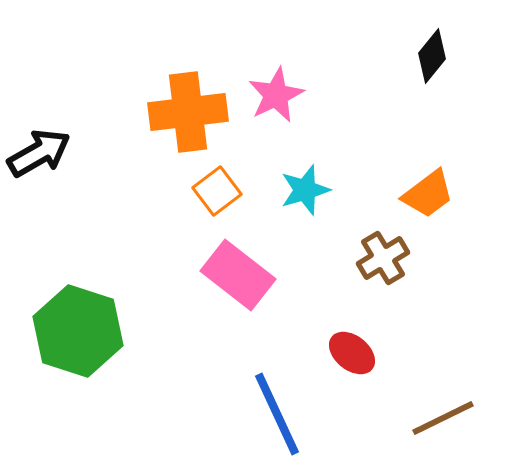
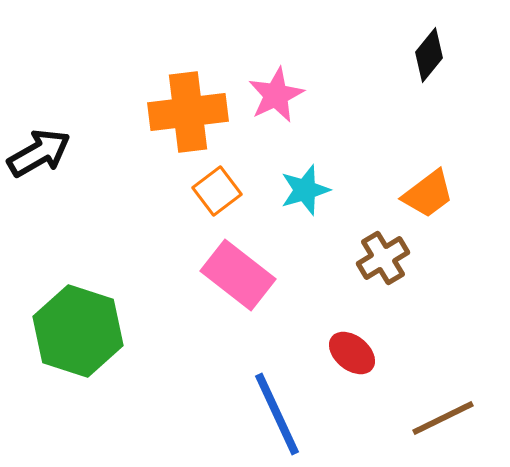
black diamond: moved 3 px left, 1 px up
